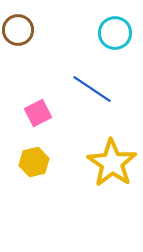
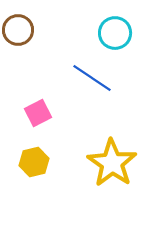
blue line: moved 11 px up
